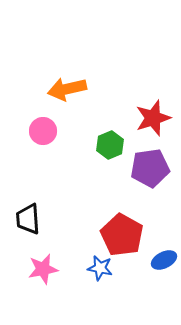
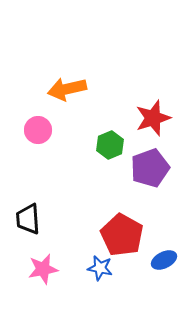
pink circle: moved 5 px left, 1 px up
purple pentagon: rotated 12 degrees counterclockwise
